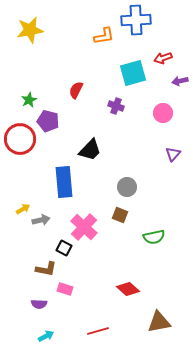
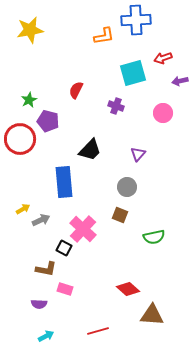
purple triangle: moved 35 px left
gray arrow: rotated 12 degrees counterclockwise
pink cross: moved 1 px left, 2 px down
brown triangle: moved 7 px left, 7 px up; rotated 15 degrees clockwise
